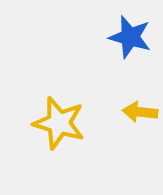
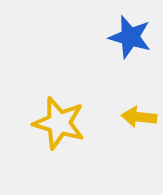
yellow arrow: moved 1 px left, 5 px down
